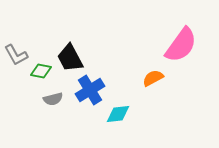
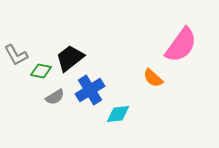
black trapezoid: rotated 80 degrees clockwise
orange semicircle: rotated 110 degrees counterclockwise
gray semicircle: moved 2 px right, 2 px up; rotated 18 degrees counterclockwise
